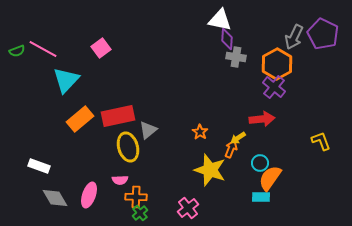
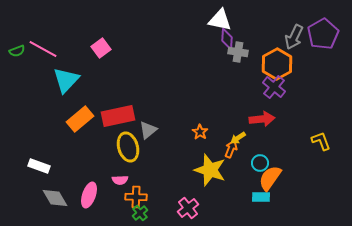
purple pentagon: rotated 16 degrees clockwise
gray cross: moved 2 px right, 5 px up
